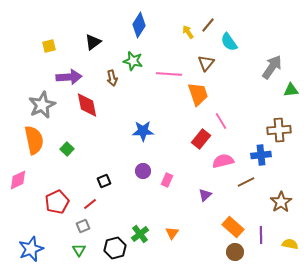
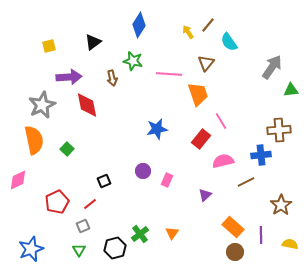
blue star at (143, 131): moved 14 px right, 2 px up; rotated 10 degrees counterclockwise
brown star at (281, 202): moved 3 px down
